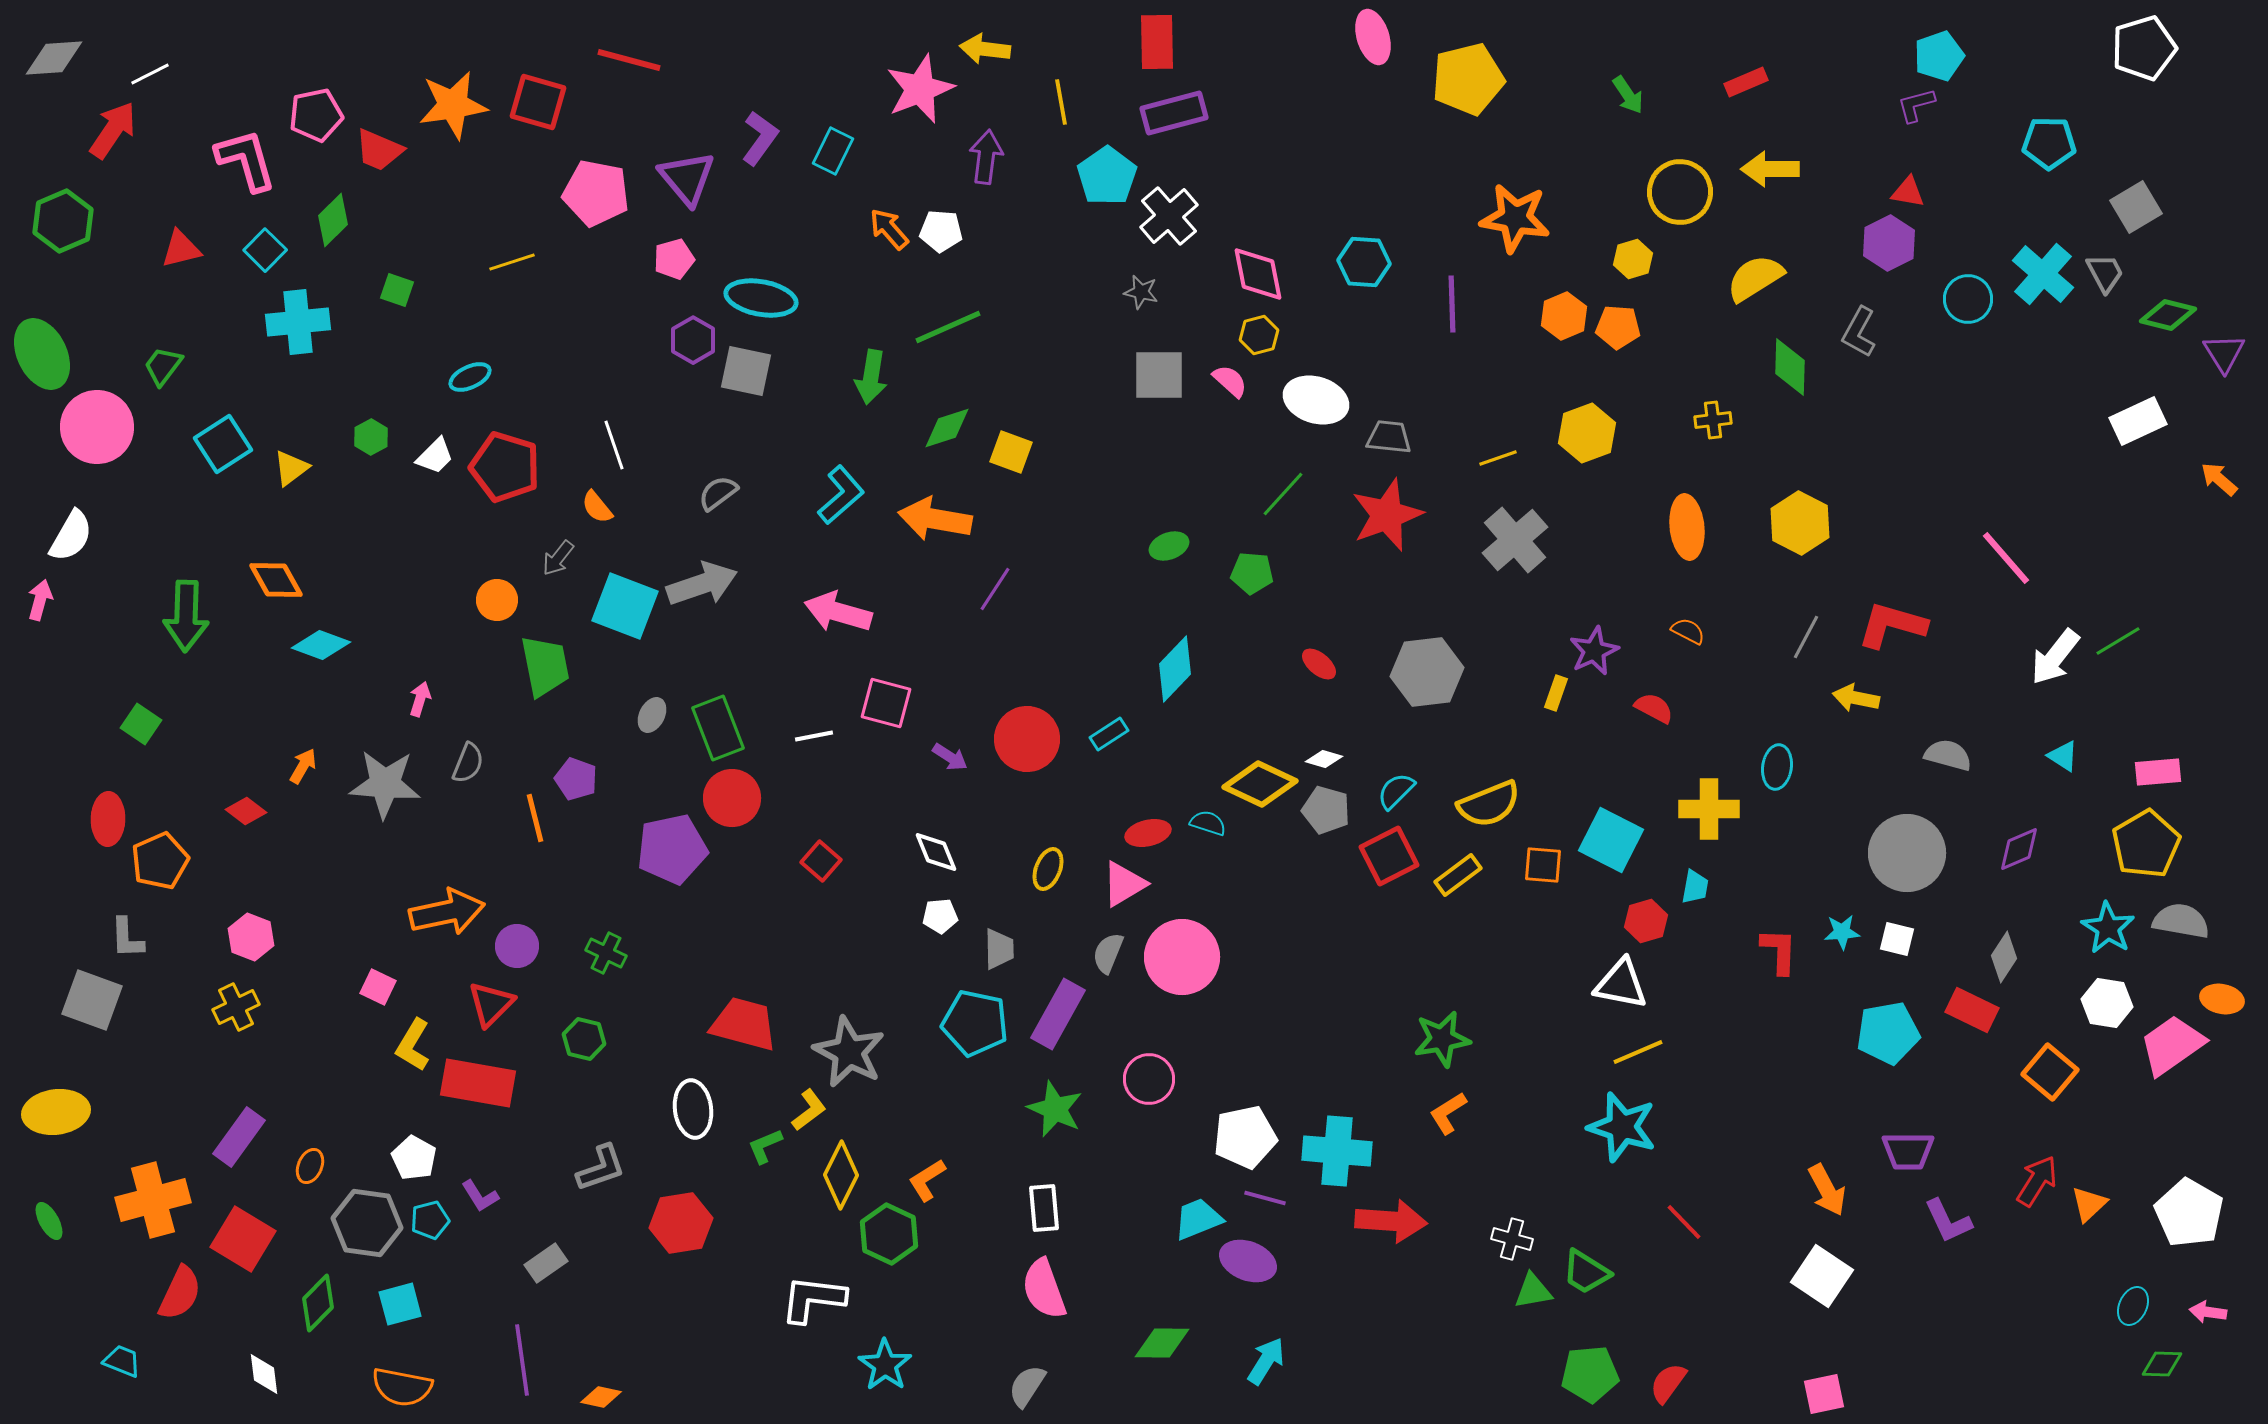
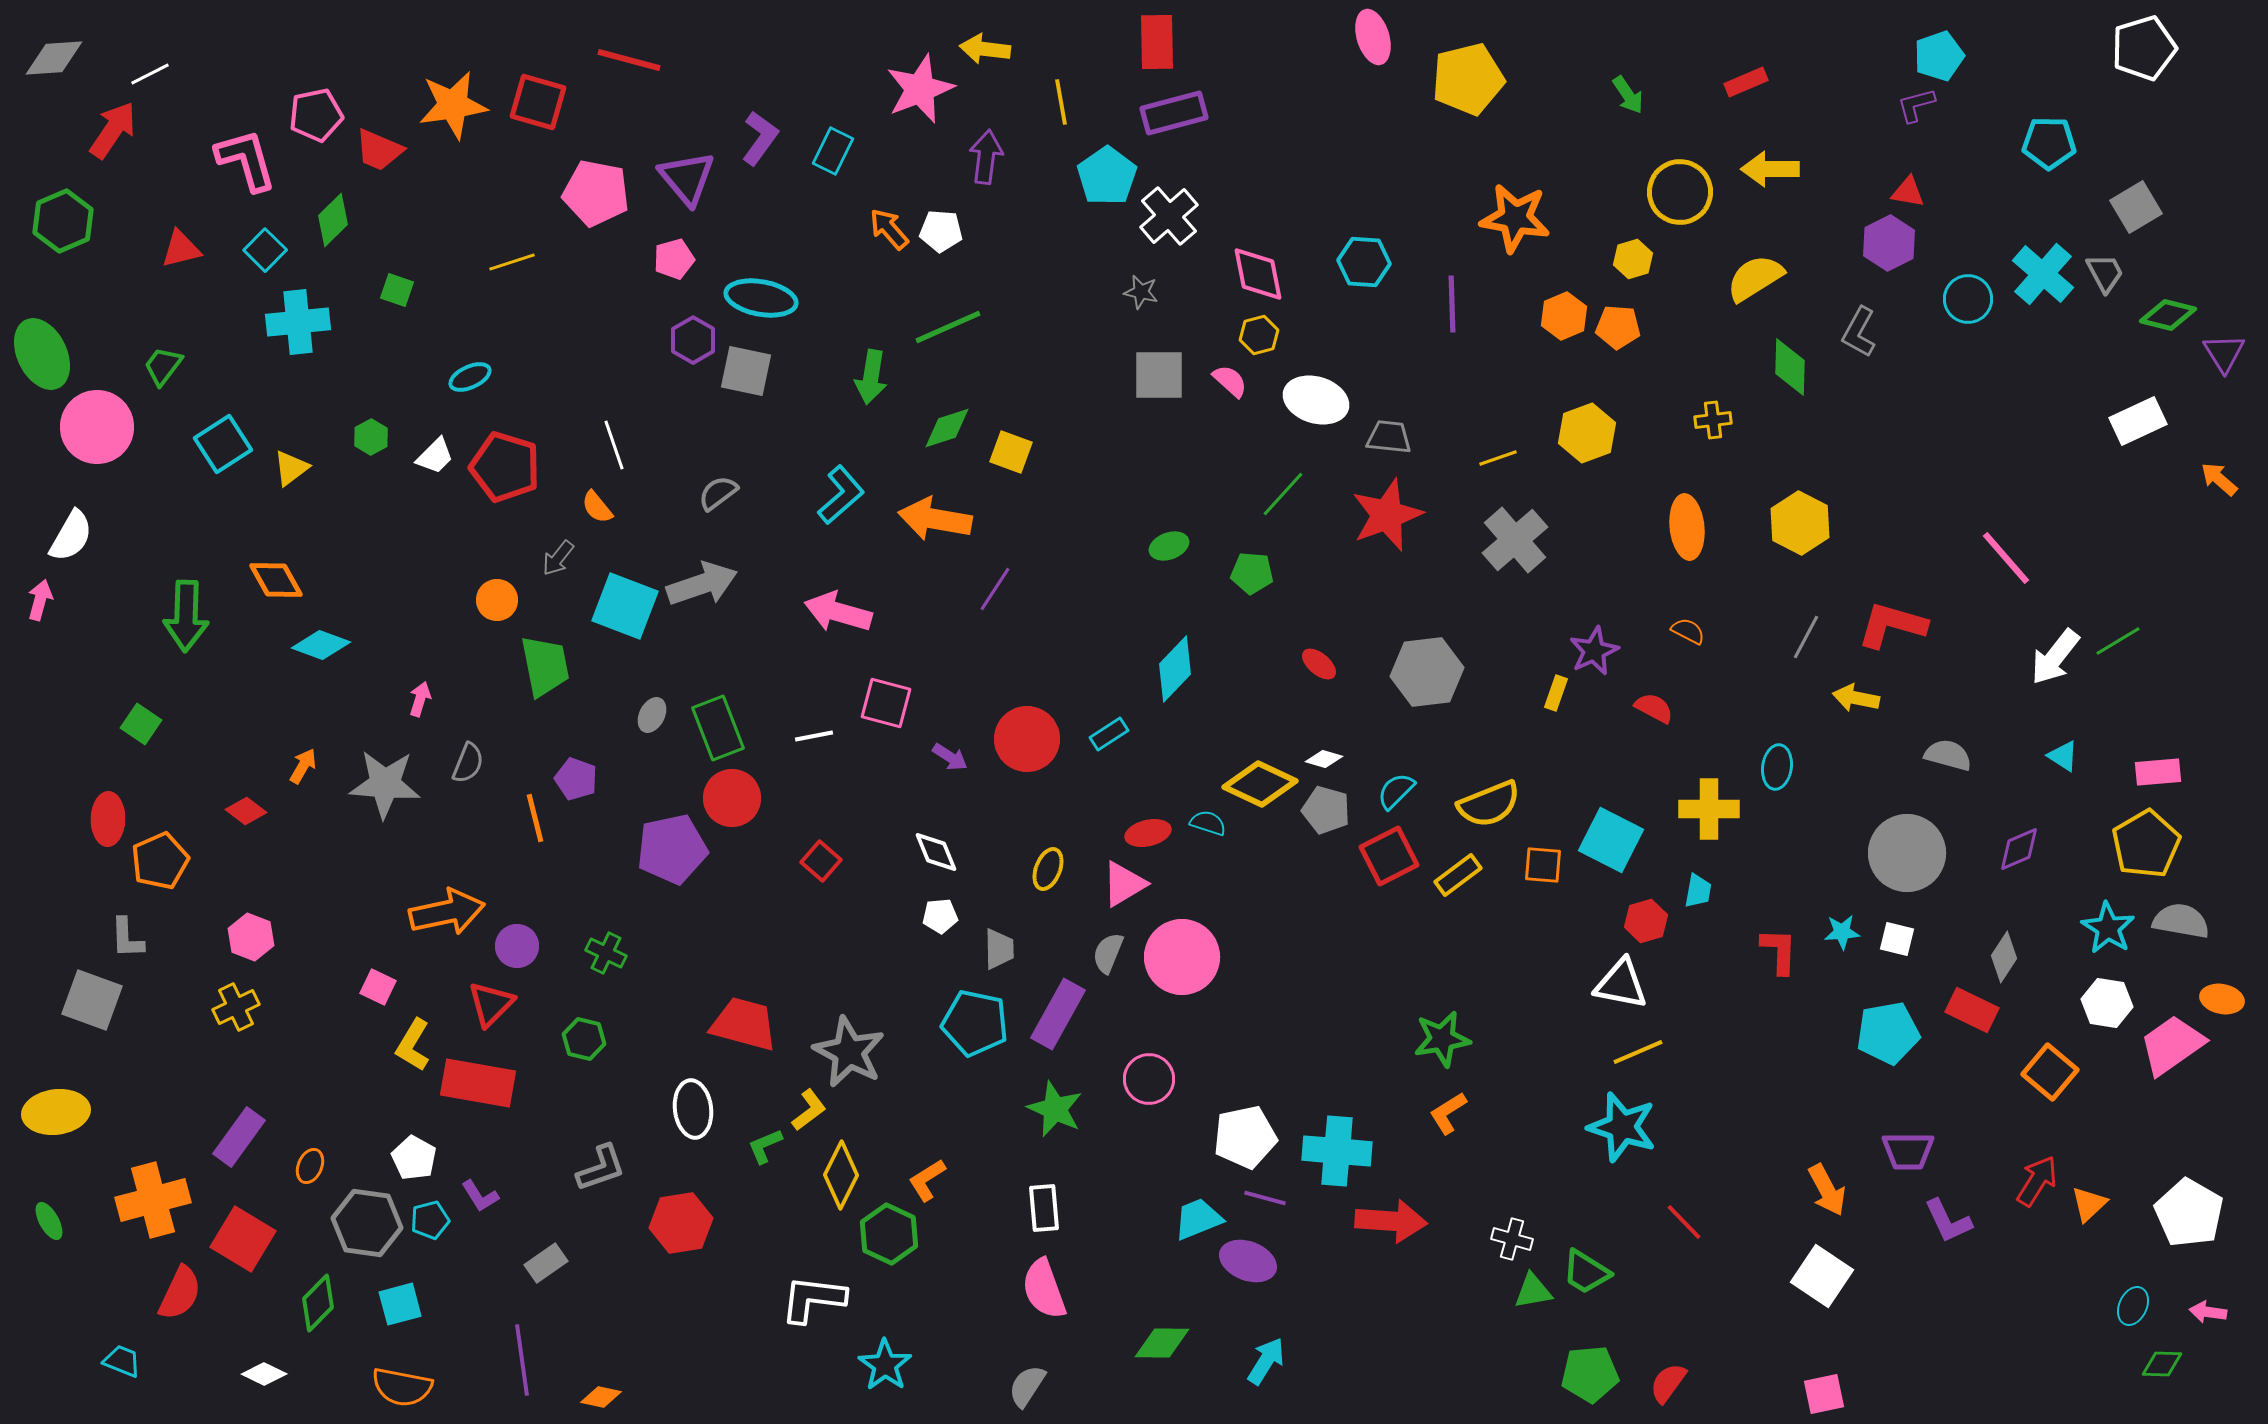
cyan trapezoid at (1695, 887): moved 3 px right, 4 px down
white diamond at (264, 1374): rotated 57 degrees counterclockwise
